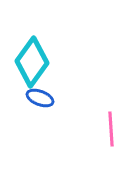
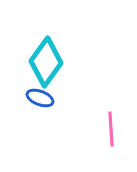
cyan diamond: moved 14 px right
